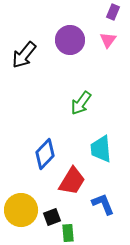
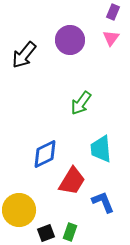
pink triangle: moved 3 px right, 2 px up
blue diamond: rotated 20 degrees clockwise
blue L-shape: moved 2 px up
yellow circle: moved 2 px left
black square: moved 6 px left, 16 px down
green rectangle: moved 2 px right, 1 px up; rotated 24 degrees clockwise
